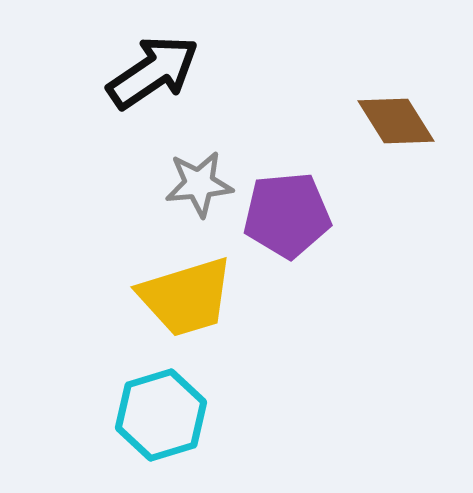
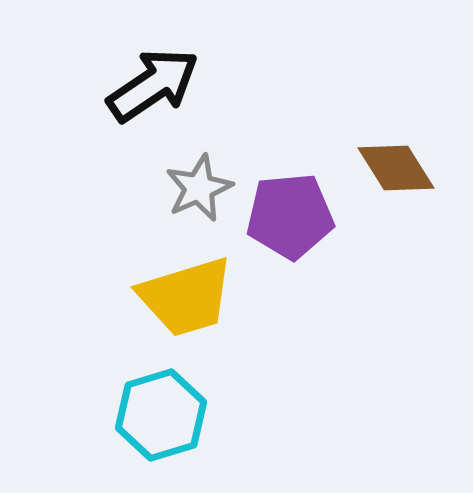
black arrow: moved 13 px down
brown diamond: moved 47 px down
gray star: moved 4 px down; rotated 18 degrees counterclockwise
purple pentagon: moved 3 px right, 1 px down
